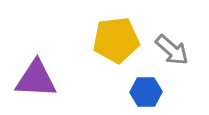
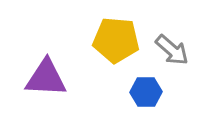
yellow pentagon: rotated 12 degrees clockwise
purple triangle: moved 10 px right, 1 px up
